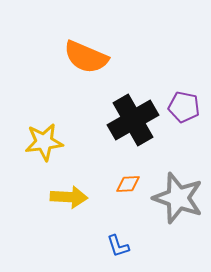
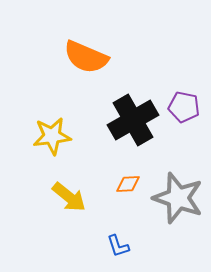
yellow star: moved 8 px right, 6 px up
yellow arrow: rotated 36 degrees clockwise
